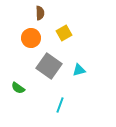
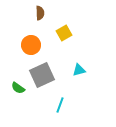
orange circle: moved 7 px down
gray square: moved 7 px left, 9 px down; rotated 30 degrees clockwise
